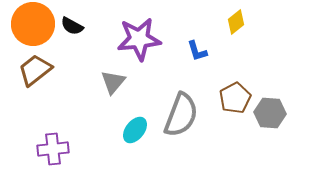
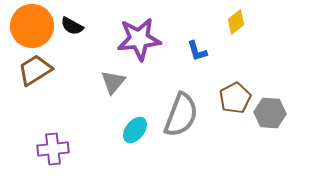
orange circle: moved 1 px left, 2 px down
brown trapezoid: rotated 6 degrees clockwise
